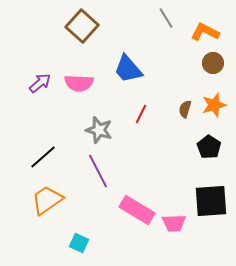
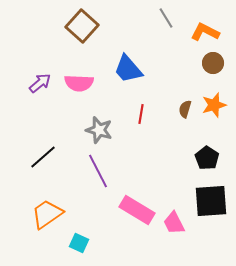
red line: rotated 18 degrees counterclockwise
black pentagon: moved 2 px left, 11 px down
orange trapezoid: moved 14 px down
pink trapezoid: rotated 65 degrees clockwise
